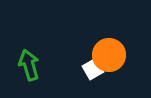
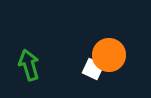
white square: rotated 35 degrees counterclockwise
